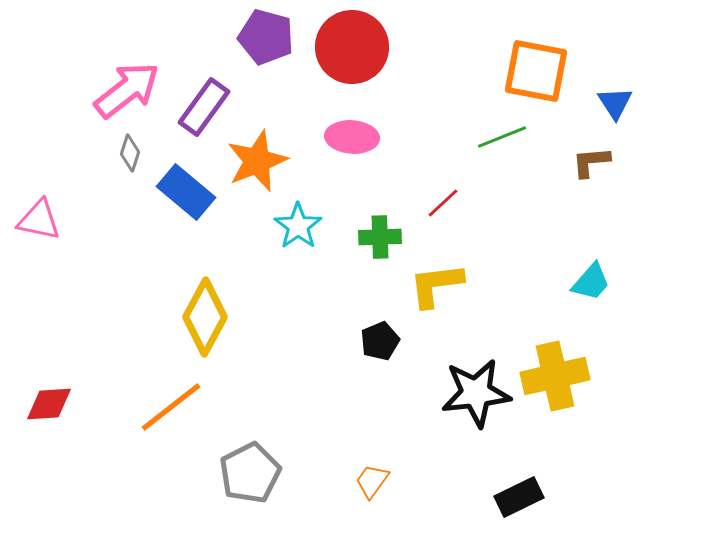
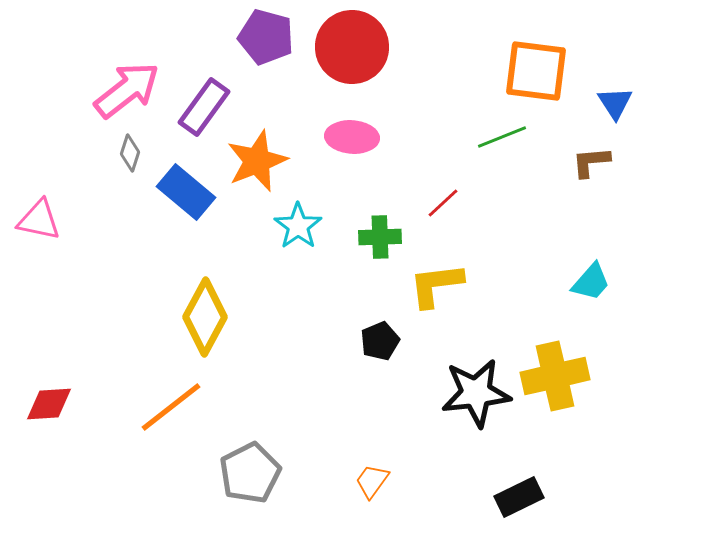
orange square: rotated 4 degrees counterclockwise
